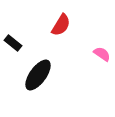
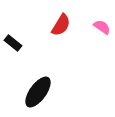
pink semicircle: moved 27 px up
black ellipse: moved 17 px down
